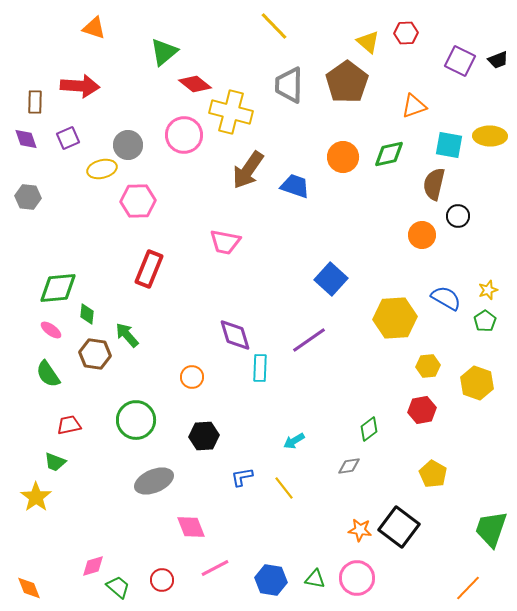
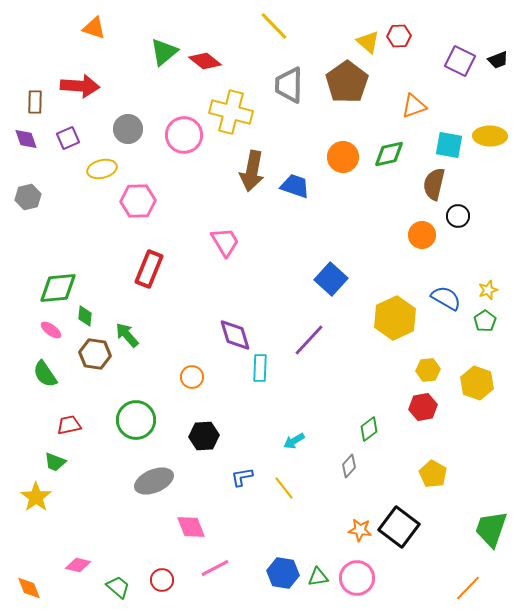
red hexagon at (406, 33): moved 7 px left, 3 px down
red diamond at (195, 84): moved 10 px right, 23 px up
gray circle at (128, 145): moved 16 px up
brown arrow at (248, 170): moved 4 px right, 1 px down; rotated 24 degrees counterclockwise
gray hexagon at (28, 197): rotated 20 degrees counterclockwise
pink trapezoid at (225, 242): rotated 132 degrees counterclockwise
green diamond at (87, 314): moved 2 px left, 2 px down
yellow hexagon at (395, 318): rotated 21 degrees counterclockwise
purple line at (309, 340): rotated 12 degrees counterclockwise
yellow hexagon at (428, 366): moved 4 px down
green semicircle at (48, 374): moved 3 px left
red hexagon at (422, 410): moved 1 px right, 3 px up
gray diamond at (349, 466): rotated 40 degrees counterclockwise
pink diamond at (93, 566): moved 15 px left, 1 px up; rotated 30 degrees clockwise
green triangle at (315, 579): moved 3 px right, 2 px up; rotated 20 degrees counterclockwise
blue hexagon at (271, 580): moved 12 px right, 7 px up
